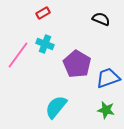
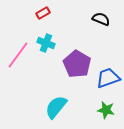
cyan cross: moved 1 px right, 1 px up
